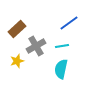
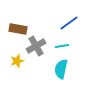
brown rectangle: moved 1 px right; rotated 54 degrees clockwise
